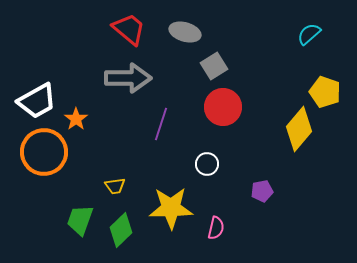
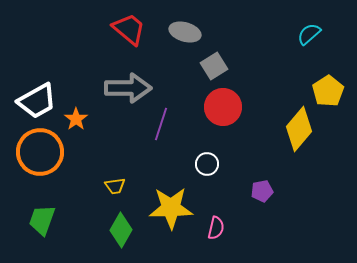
gray arrow: moved 10 px down
yellow pentagon: moved 3 px right, 1 px up; rotated 20 degrees clockwise
orange circle: moved 4 px left
green trapezoid: moved 38 px left
green diamond: rotated 16 degrees counterclockwise
